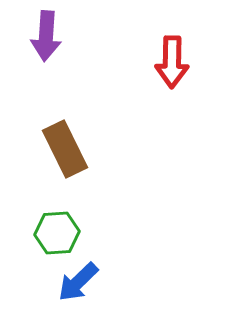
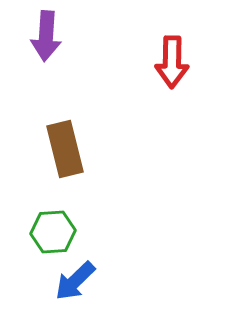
brown rectangle: rotated 12 degrees clockwise
green hexagon: moved 4 px left, 1 px up
blue arrow: moved 3 px left, 1 px up
